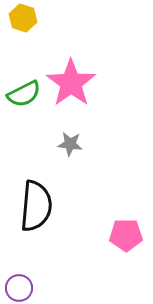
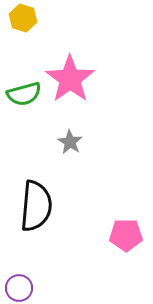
pink star: moved 1 px left, 4 px up
green semicircle: rotated 12 degrees clockwise
gray star: moved 2 px up; rotated 25 degrees clockwise
